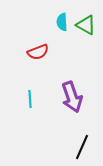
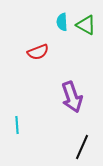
cyan line: moved 13 px left, 26 px down
